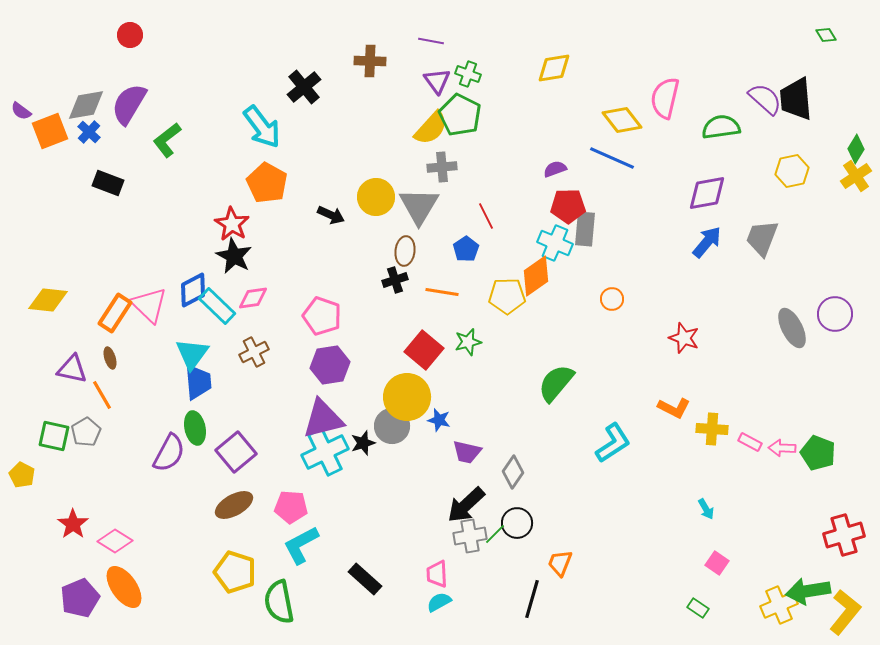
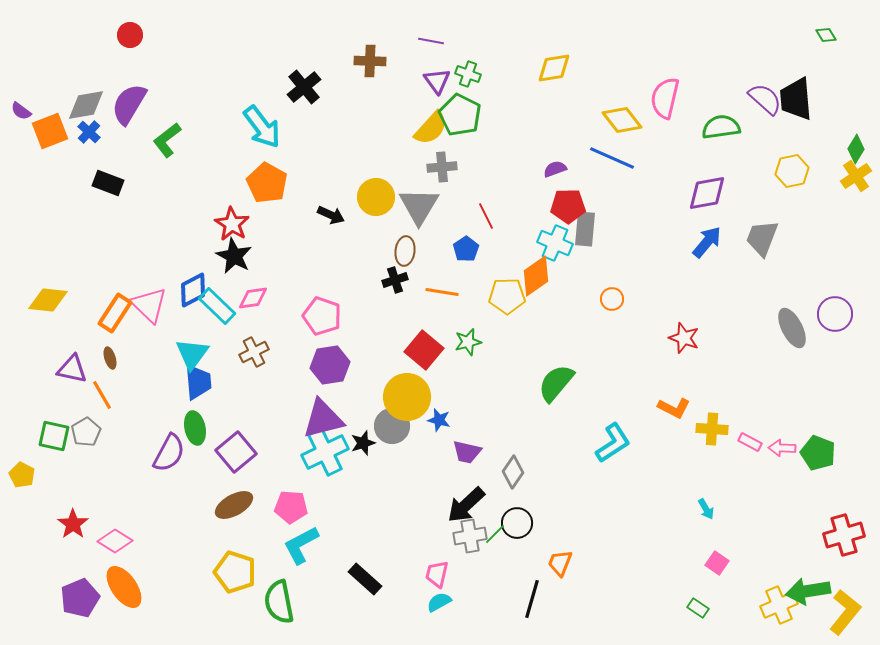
pink trapezoid at (437, 574): rotated 16 degrees clockwise
